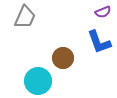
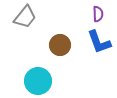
purple semicircle: moved 5 px left, 2 px down; rotated 70 degrees counterclockwise
gray trapezoid: rotated 15 degrees clockwise
brown circle: moved 3 px left, 13 px up
